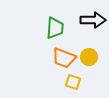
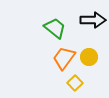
green trapezoid: rotated 55 degrees counterclockwise
orange trapezoid: rotated 105 degrees clockwise
yellow square: moved 2 px right, 1 px down; rotated 28 degrees clockwise
